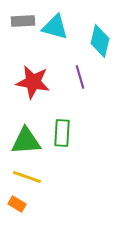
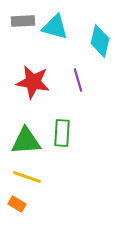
purple line: moved 2 px left, 3 px down
